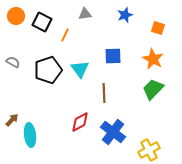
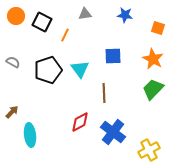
blue star: rotated 28 degrees clockwise
brown arrow: moved 8 px up
